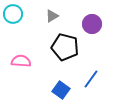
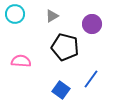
cyan circle: moved 2 px right
